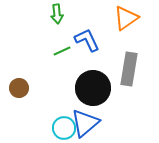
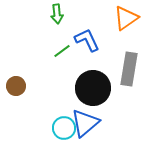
green line: rotated 12 degrees counterclockwise
brown circle: moved 3 px left, 2 px up
